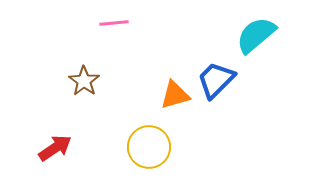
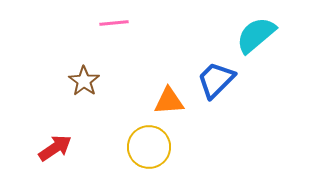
orange triangle: moved 6 px left, 6 px down; rotated 12 degrees clockwise
